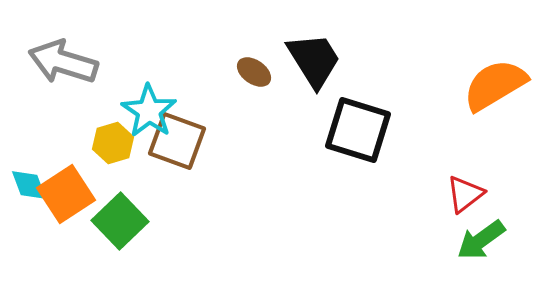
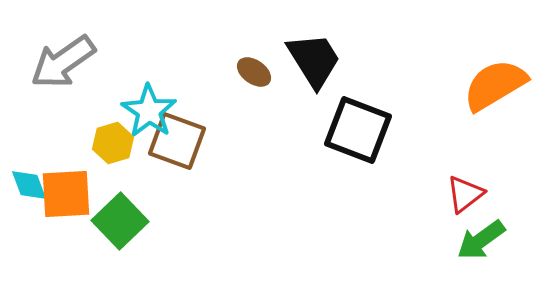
gray arrow: rotated 52 degrees counterclockwise
black square: rotated 4 degrees clockwise
orange square: rotated 30 degrees clockwise
